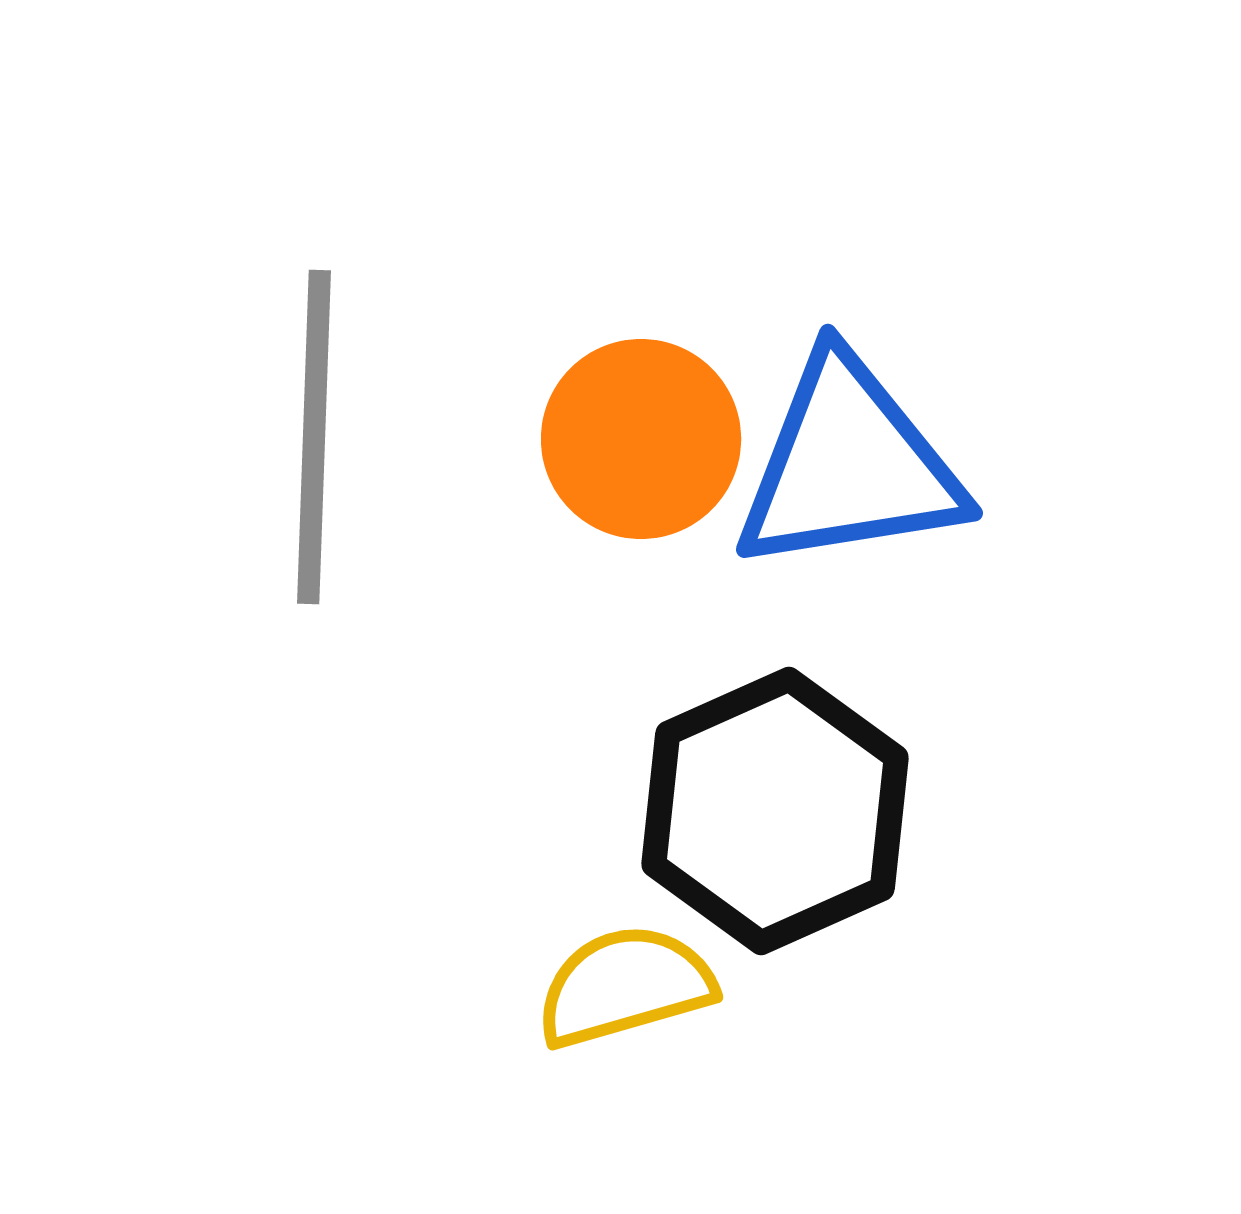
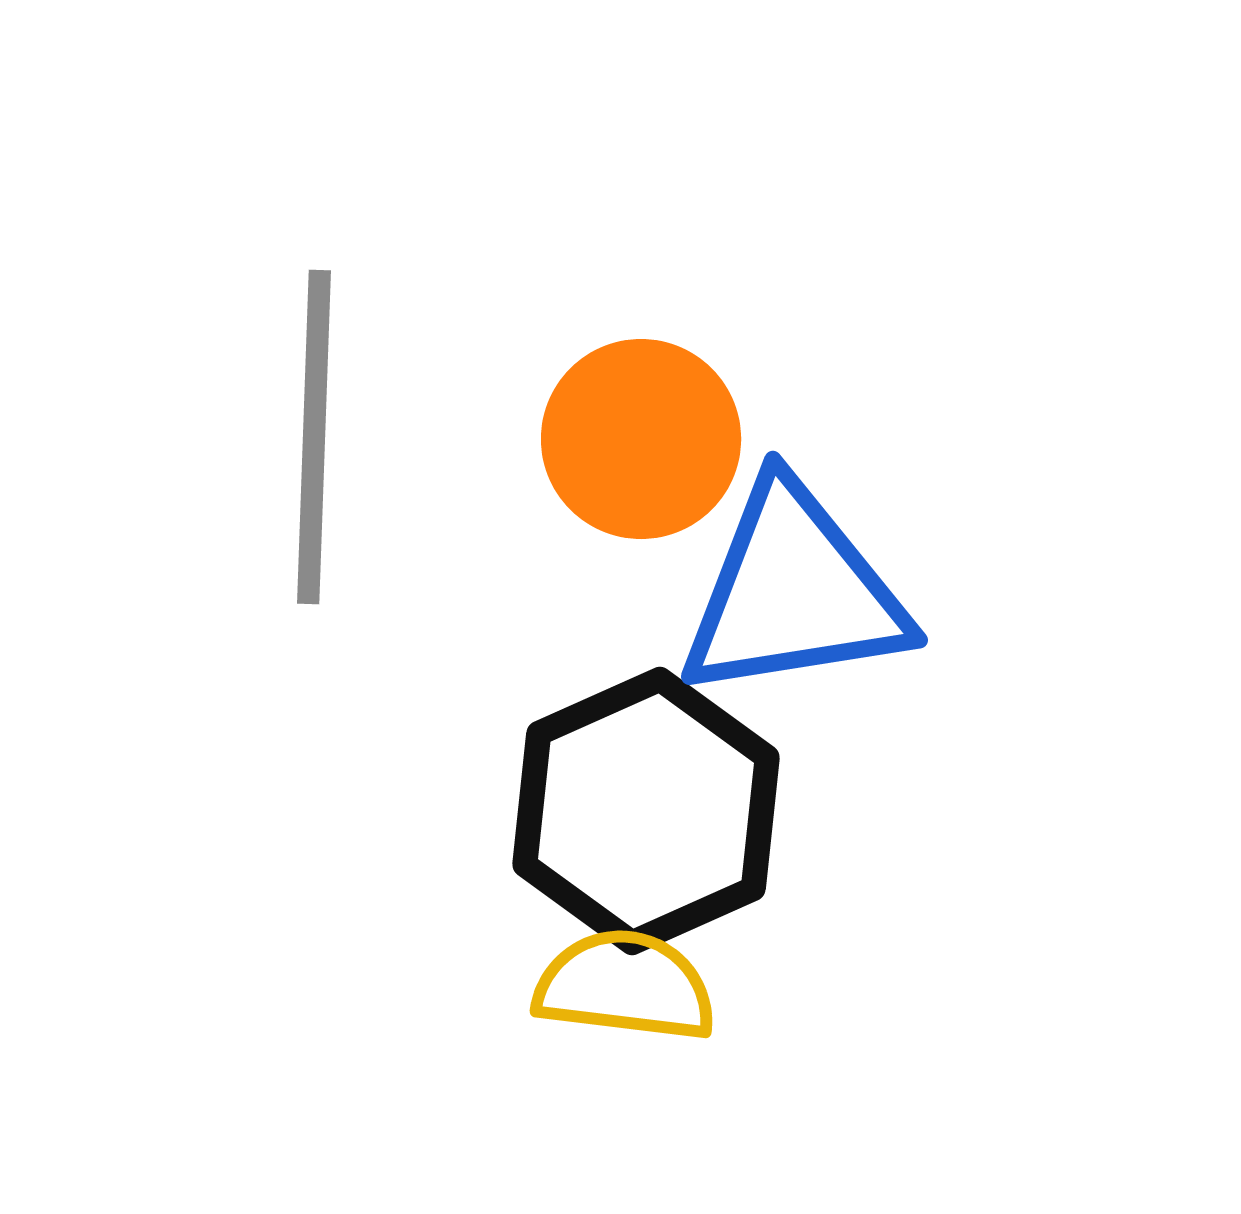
blue triangle: moved 55 px left, 127 px down
black hexagon: moved 129 px left
yellow semicircle: rotated 23 degrees clockwise
